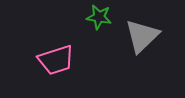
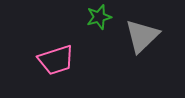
green star: rotated 25 degrees counterclockwise
